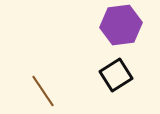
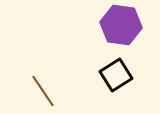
purple hexagon: rotated 15 degrees clockwise
